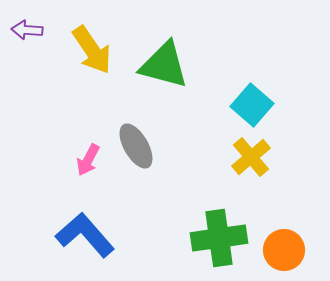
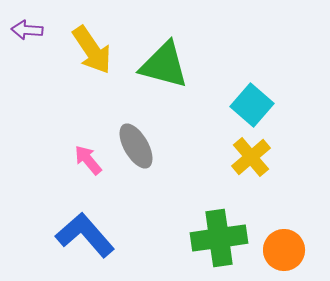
pink arrow: rotated 112 degrees clockwise
